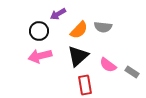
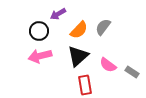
gray semicircle: rotated 120 degrees clockwise
